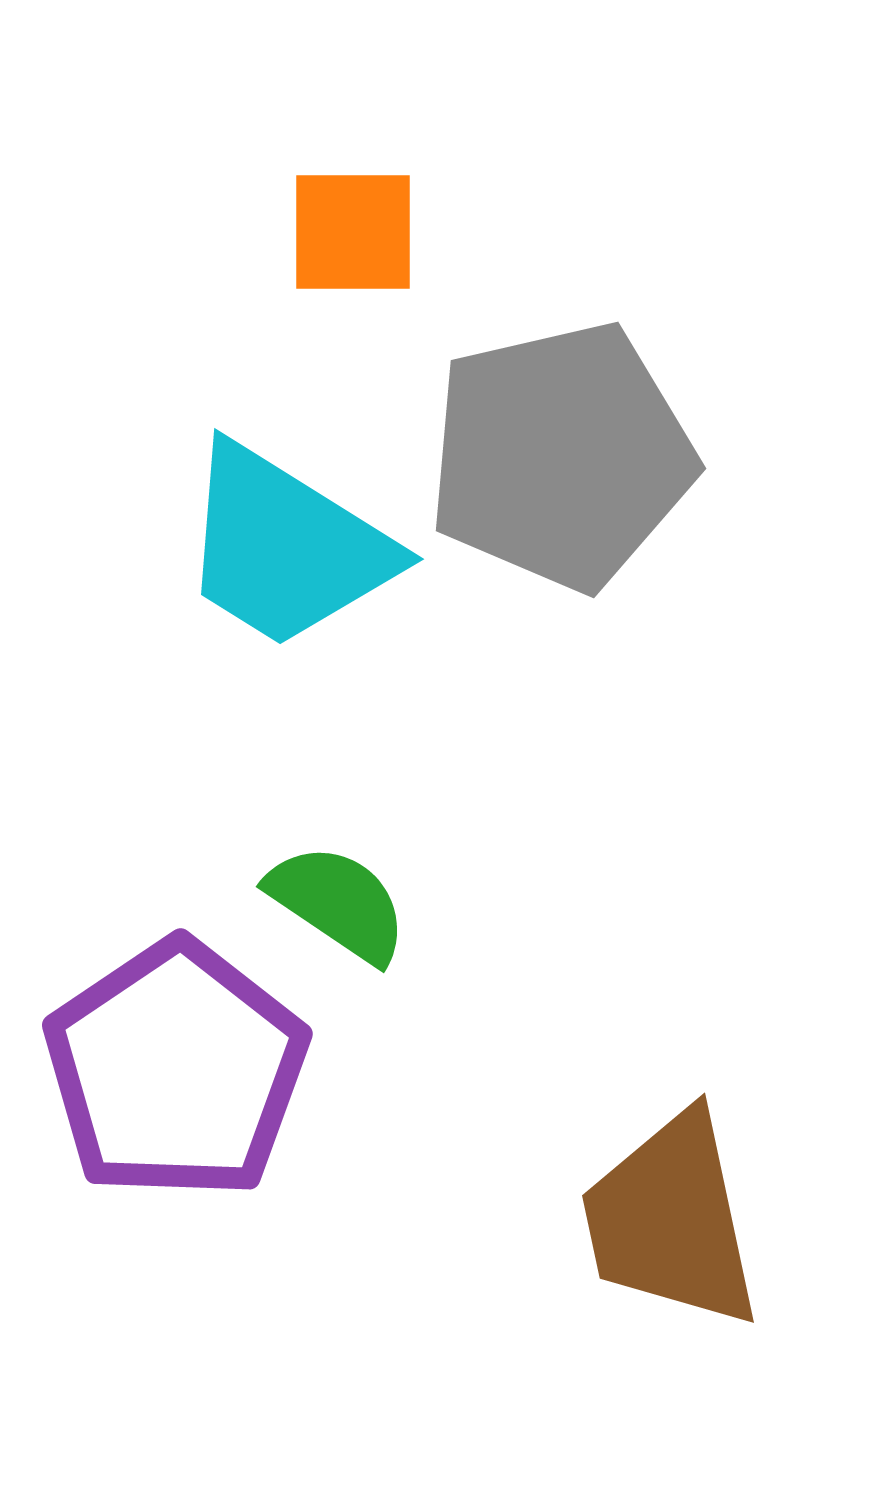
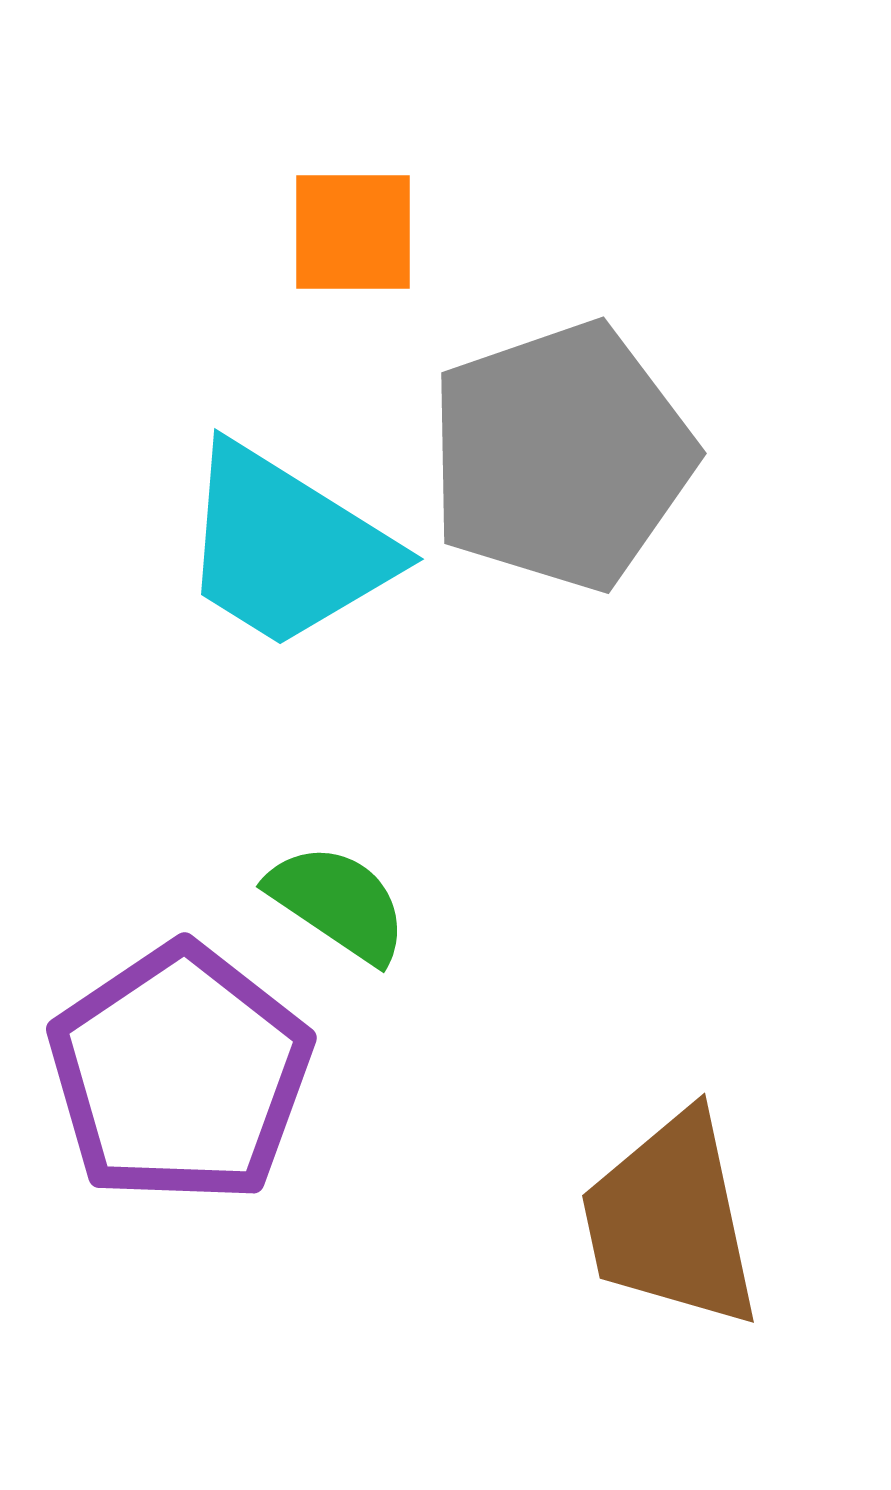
gray pentagon: rotated 6 degrees counterclockwise
purple pentagon: moved 4 px right, 4 px down
